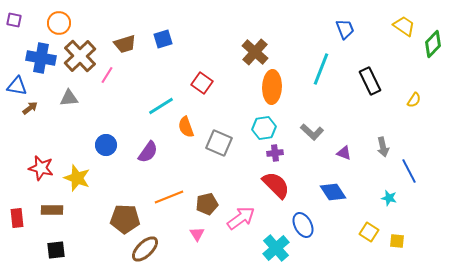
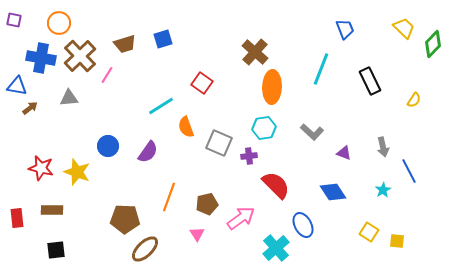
yellow trapezoid at (404, 26): moved 2 px down; rotated 10 degrees clockwise
blue circle at (106, 145): moved 2 px right, 1 px down
purple cross at (275, 153): moved 26 px left, 3 px down
yellow star at (77, 178): moved 6 px up
orange line at (169, 197): rotated 48 degrees counterclockwise
cyan star at (389, 198): moved 6 px left, 8 px up; rotated 28 degrees clockwise
